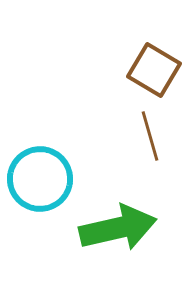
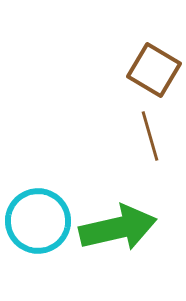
cyan circle: moved 2 px left, 42 px down
